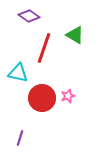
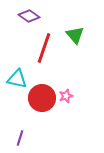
green triangle: rotated 18 degrees clockwise
cyan triangle: moved 1 px left, 6 px down
pink star: moved 2 px left
